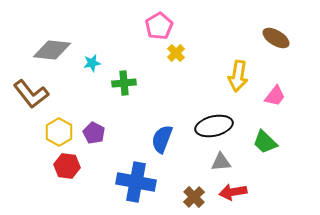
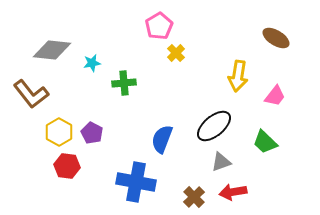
black ellipse: rotated 27 degrees counterclockwise
purple pentagon: moved 2 px left
gray triangle: rotated 15 degrees counterclockwise
